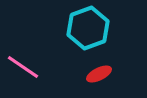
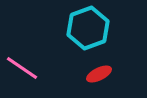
pink line: moved 1 px left, 1 px down
